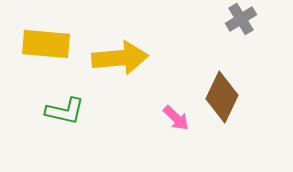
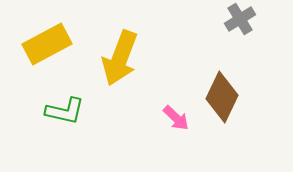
gray cross: moved 1 px left
yellow rectangle: moved 1 px right; rotated 33 degrees counterclockwise
yellow arrow: rotated 116 degrees clockwise
